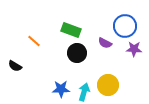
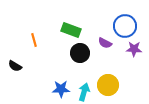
orange line: moved 1 px up; rotated 32 degrees clockwise
black circle: moved 3 px right
